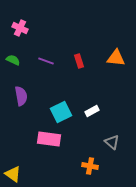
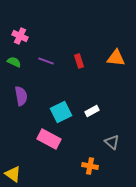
pink cross: moved 8 px down
green semicircle: moved 1 px right, 2 px down
pink rectangle: rotated 20 degrees clockwise
